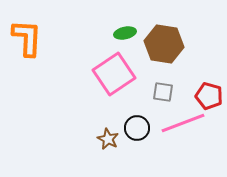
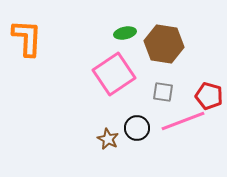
pink line: moved 2 px up
